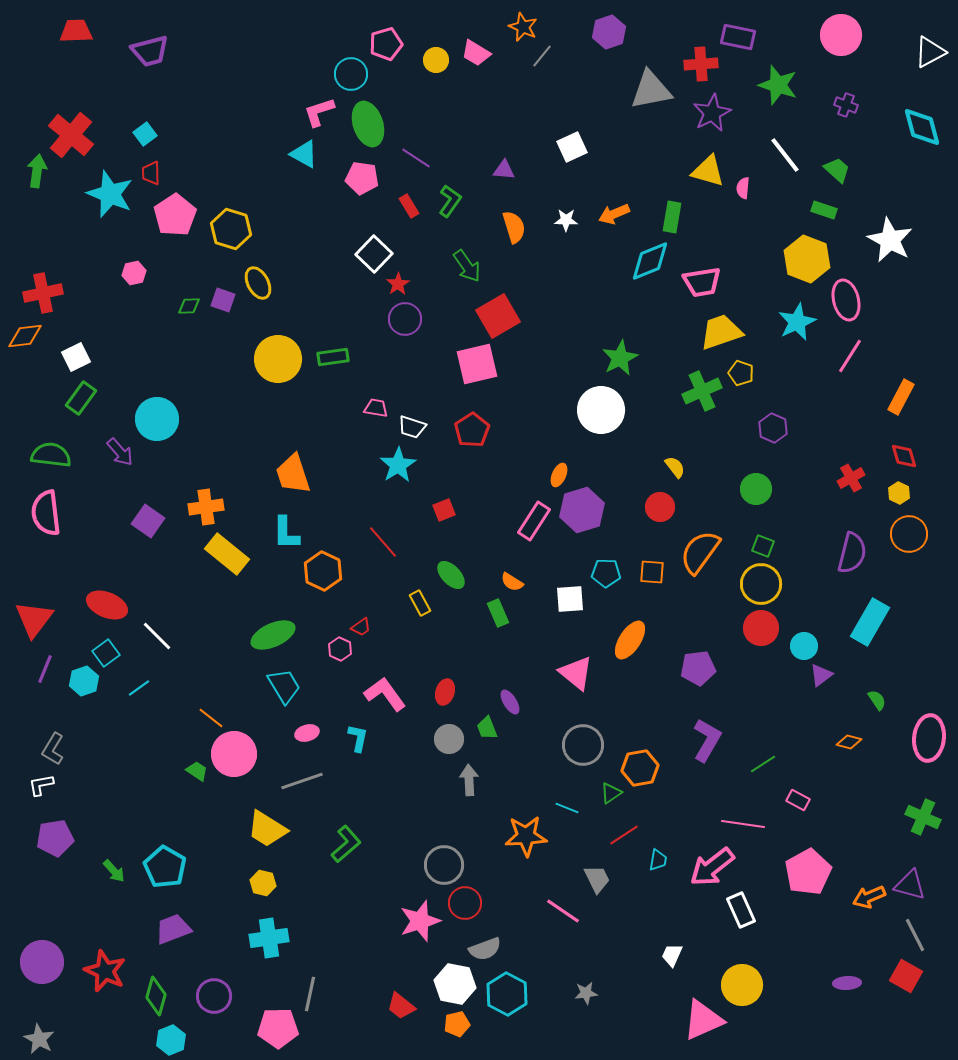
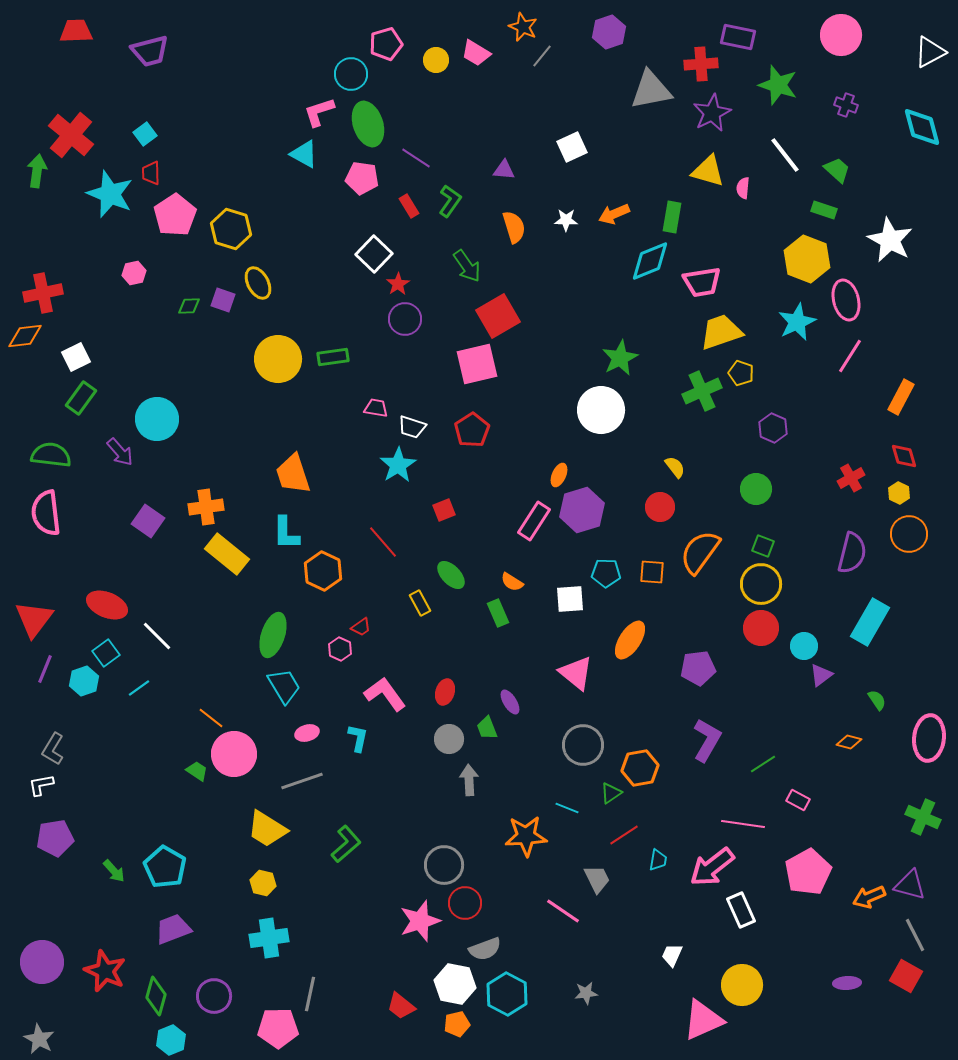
green ellipse at (273, 635): rotated 48 degrees counterclockwise
